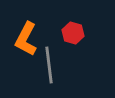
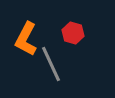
gray line: moved 2 px right, 1 px up; rotated 18 degrees counterclockwise
